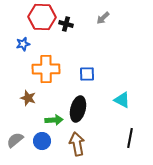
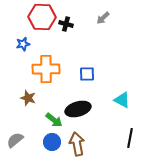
black ellipse: rotated 60 degrees clockwise
green arrow: rotated 42 degrees clockwise
blue circle: moved 10 px right, 1 px down
